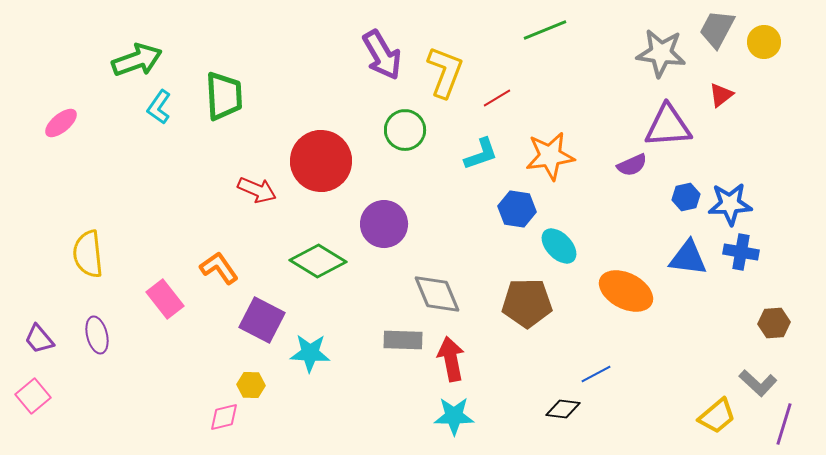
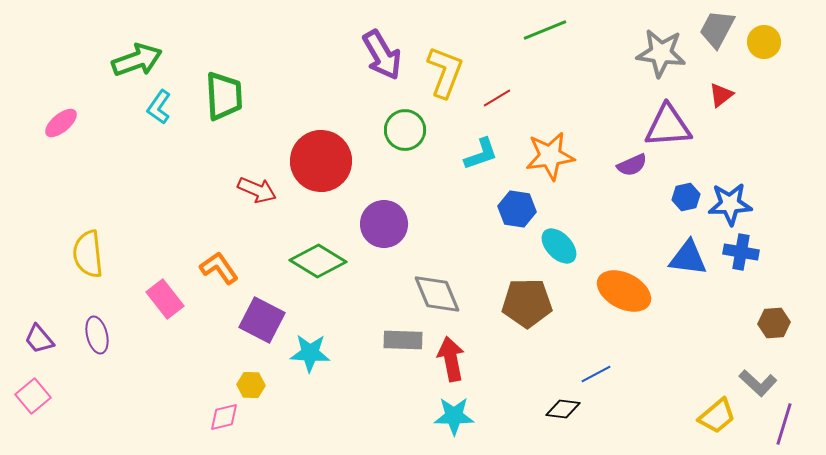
orange ellipse at (626, 291): moved 2 px left
